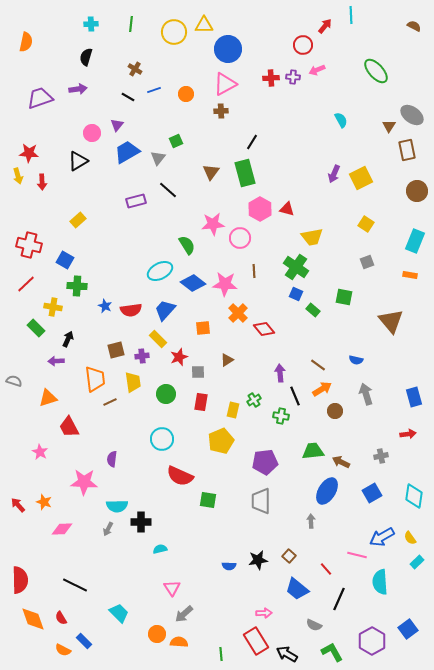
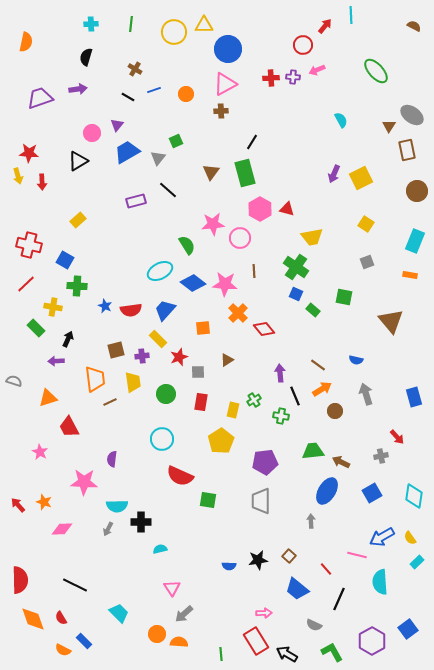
red arrow at (408, 434): moved 11 px left, 3 px down; rotated 56 degrees clockwise
yellow pentagon at (221, 441): rotated 10 degrees counterclockwise
